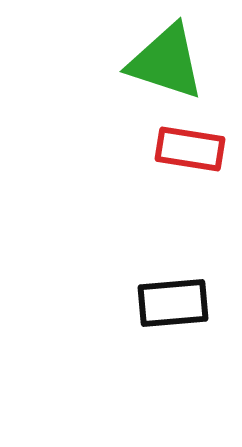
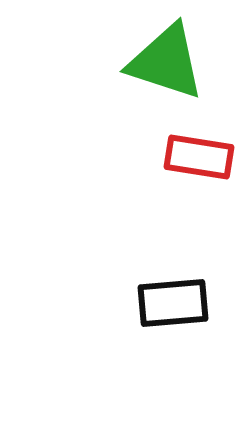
red rectangle: moved 9 px right, 8 px down
